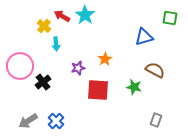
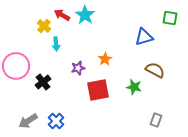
red arrow: moved 1 px up
pink circle: moved 4 px left
red square: rotated 15 degrees counterclockwise
